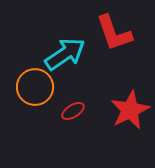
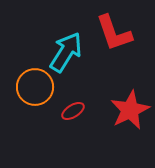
cyan arrow: moved 1 px right, 2 px up; rotated 24 degrees counterclockwise
